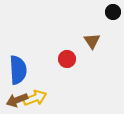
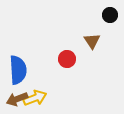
black circle: moved 3 px left, 3 px down
brown arrow: moved 1 px up
